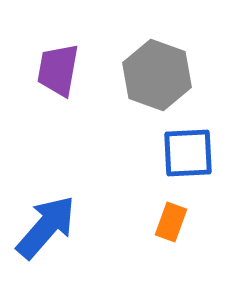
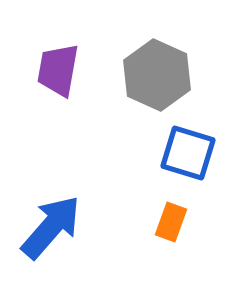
gray hexagon: rotated 4 degrees clockwise
blue square: rotated 20 degrees clockwise
blue arrow: moved 5 px right
